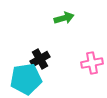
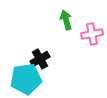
green arrow: moved 2 px right, 2 px down; rotated 90 degrees counterclockwise
pink cross: moved 29 px up
